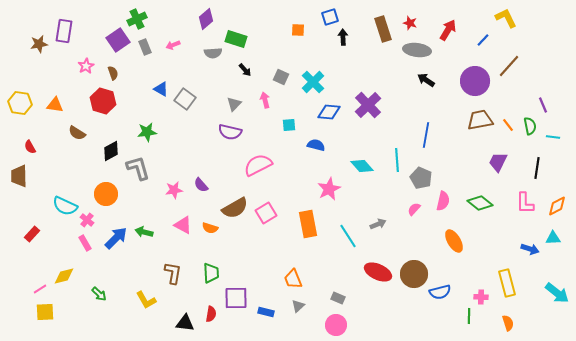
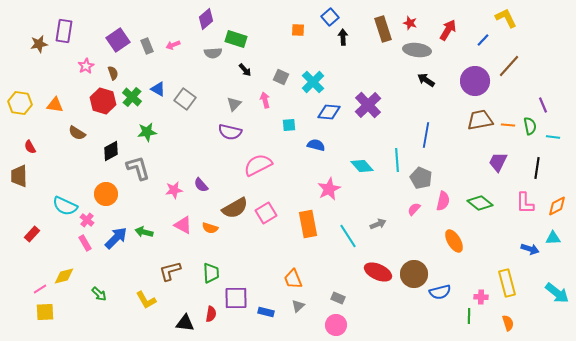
blue square at (330, 17): rotated 24 degrees counterclockwise
green cross at (137, 19): moved 5 px left, 78 px down; rotated 24 degrees counterclockwise
gray rectangle at (145, 47): moved 2 px right, 1 px up
blue triangle at (161, 89): moved 3 px left
orange line at (508, 125): rotated 48 degrees counterclockwise
brown L-shape at (173, 273): moved 3 px left, 2 px up; rotated 115 degrees counterclockwise
